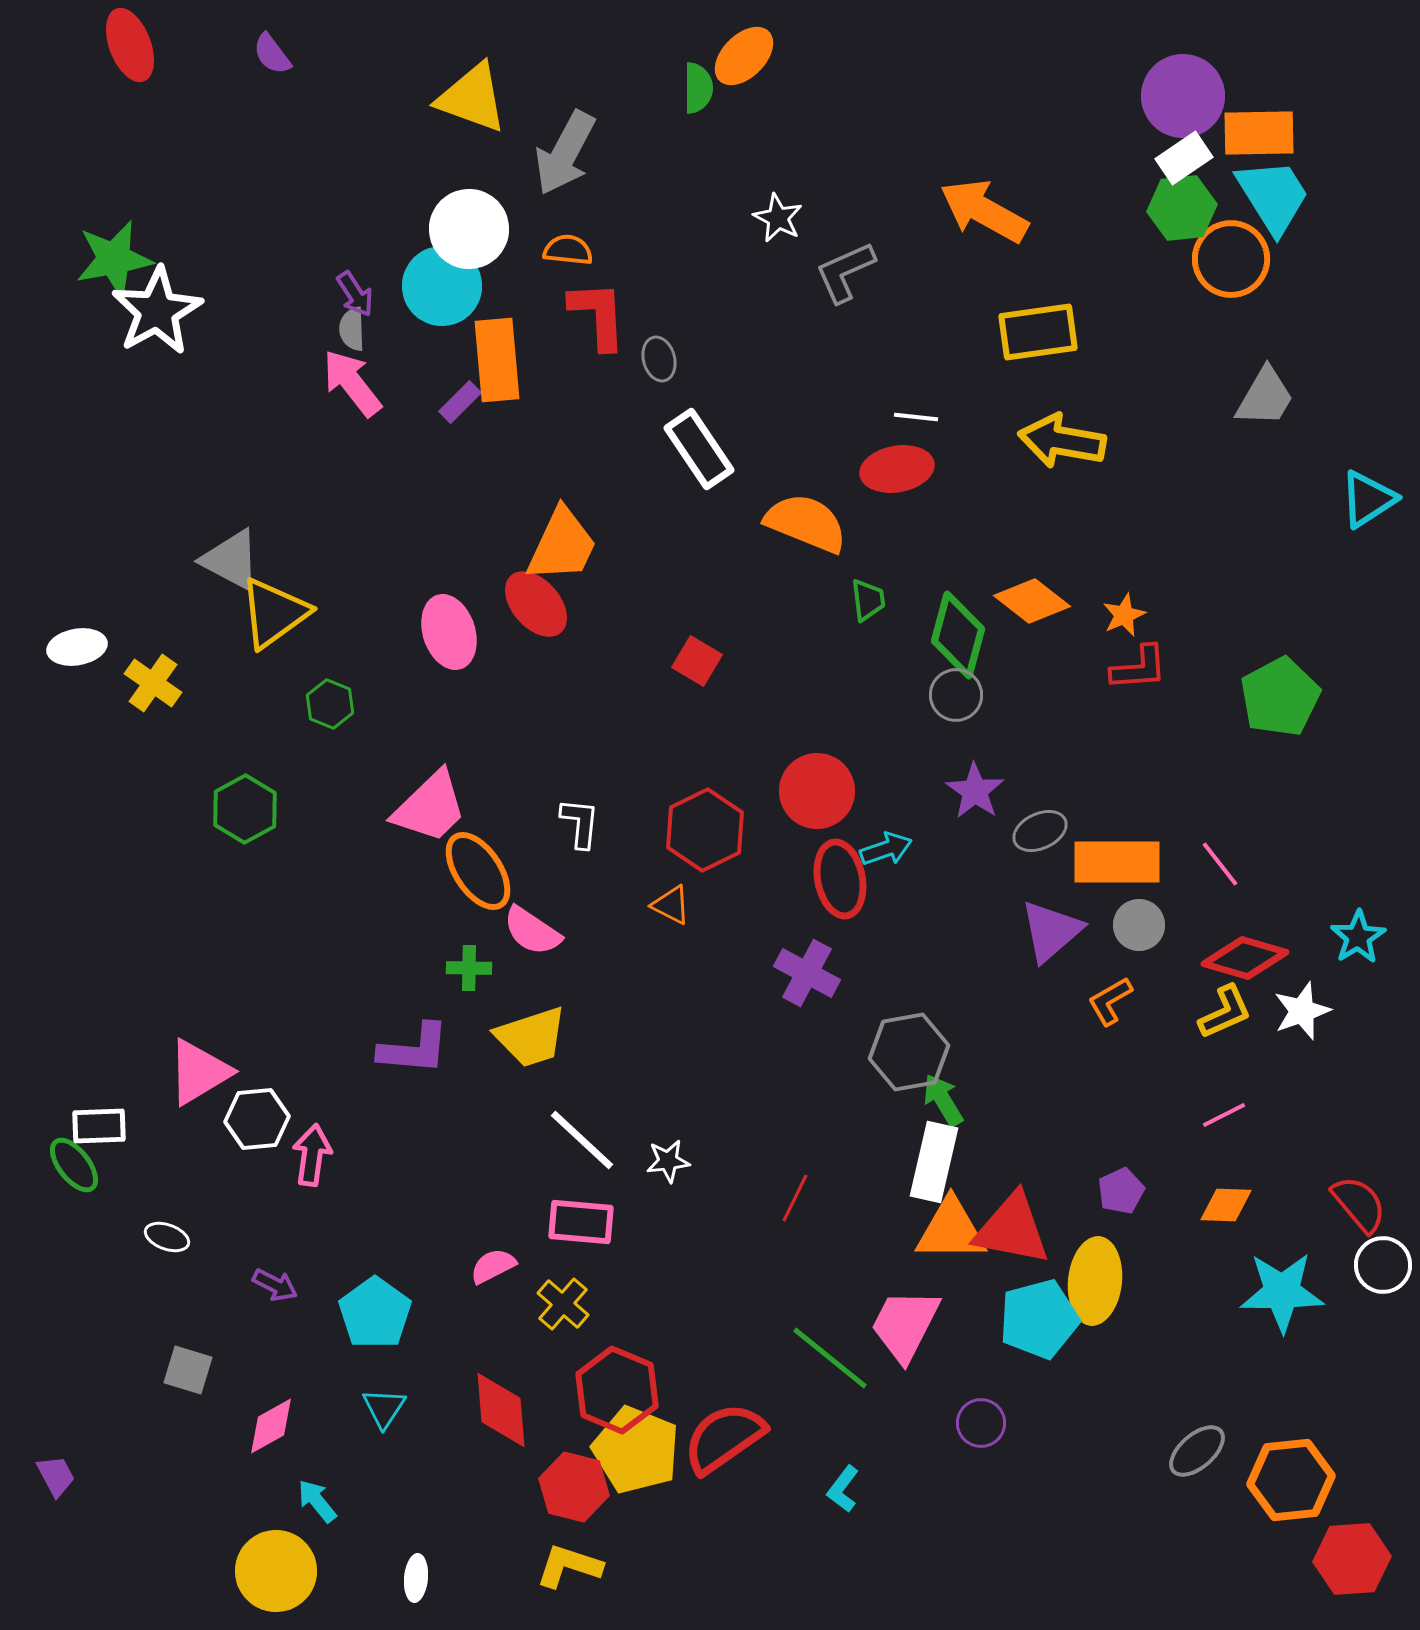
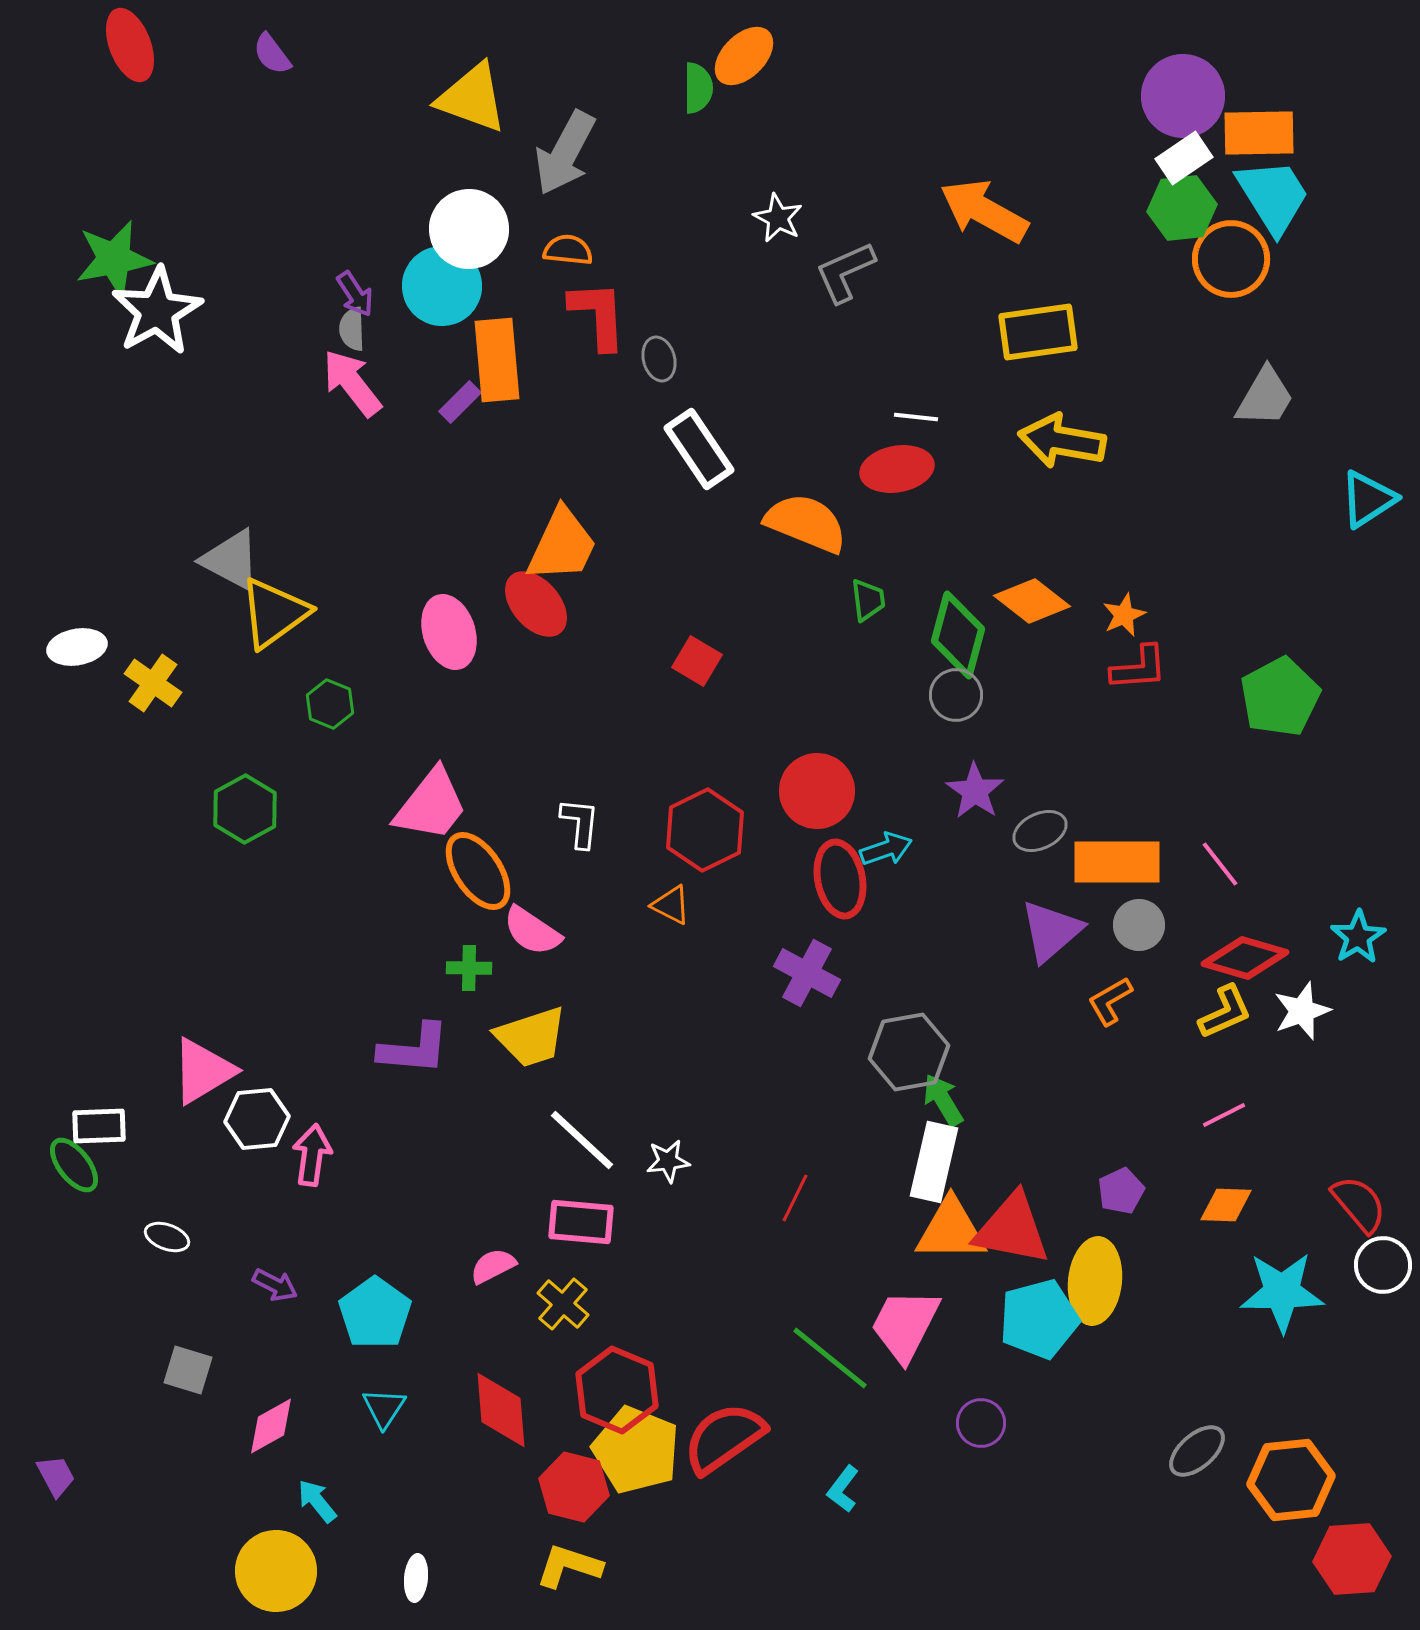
pink trapezoid at (430, 807): moved 1 px right, 2 px up; rotated 8 degrees counterclockwise
pink triangle at (199, 1072): moved 4 px right, 1 px up
